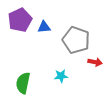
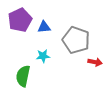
cyan star: moved 18 px left, 20 px up
green semicircle: moved 7 px up
